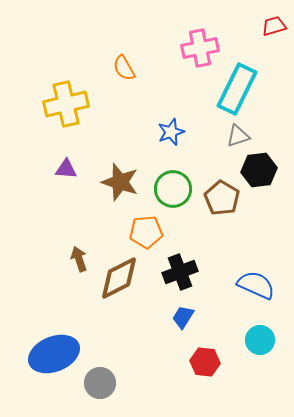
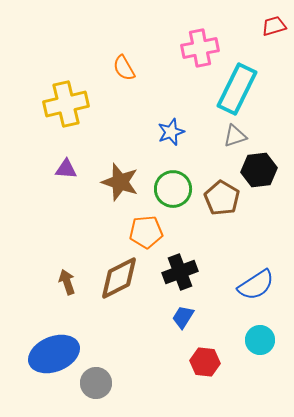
gray triangle: moved 3 px left
brown arrow: moved 12 px left, 23 px down
blue semicircle: rotated 123 degrees clockwise
gray circle: moved 4 px left
